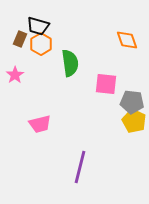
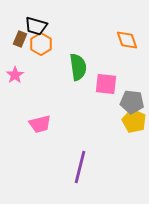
black trapezoid: moved 2 px left
green semicircle: moved 8 px right, 4 px down
